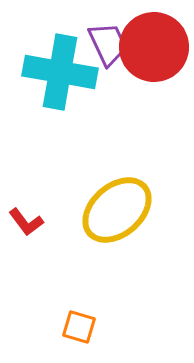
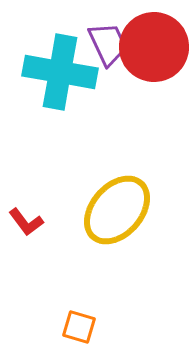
yellow ellipse: rotated 8 degrees counterclockwise
